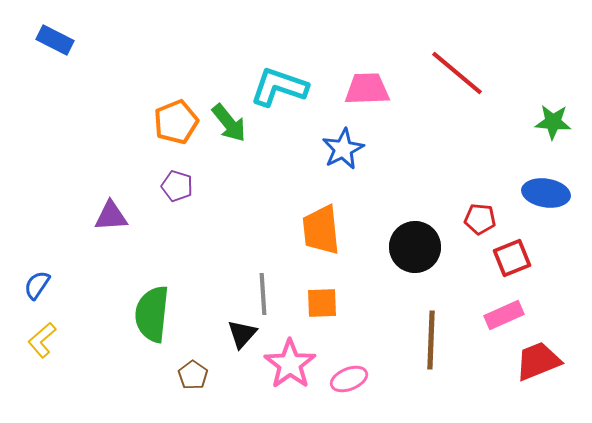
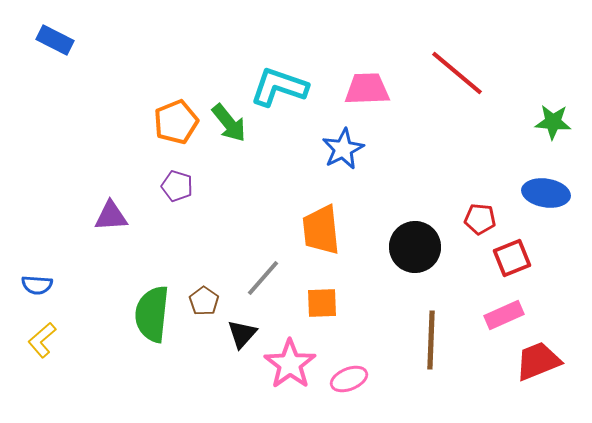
blue semicircle: rotated 120 degrees counterclockwise
gray line: moved 16 px up; rotated 45 degrees clockwise
brown pentagon: moved 11 px right, 74 px up
